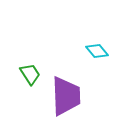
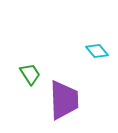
purple trapezoid: moved 2 px left, 4 px down
